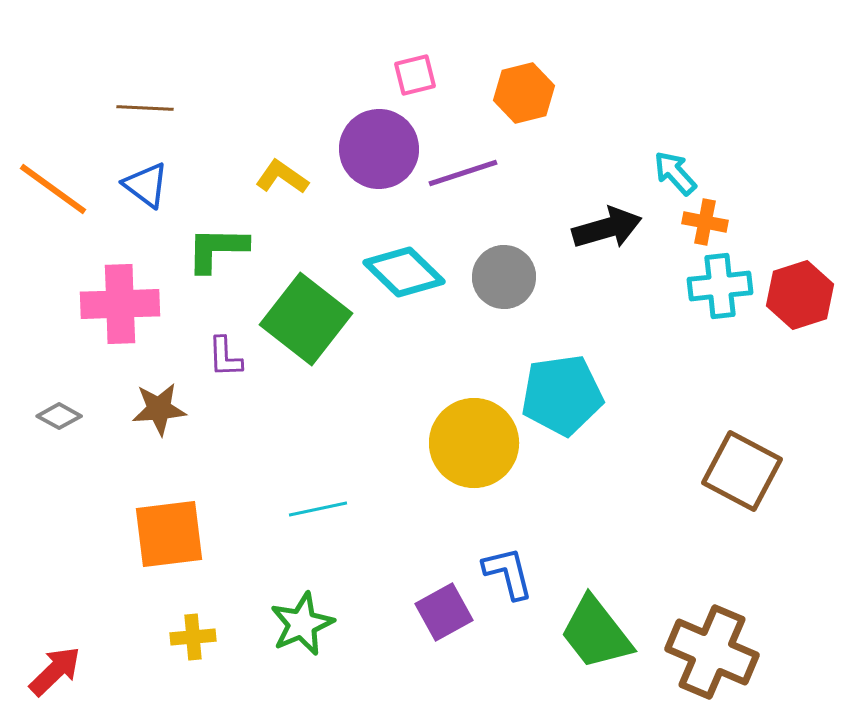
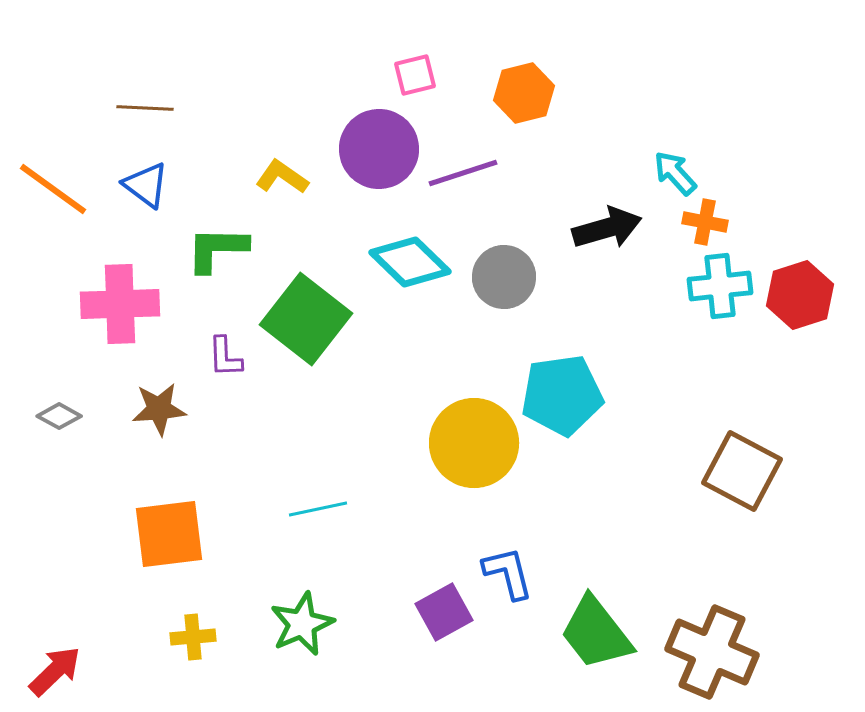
cyan diamond: moved 6 px right, 10 px up
